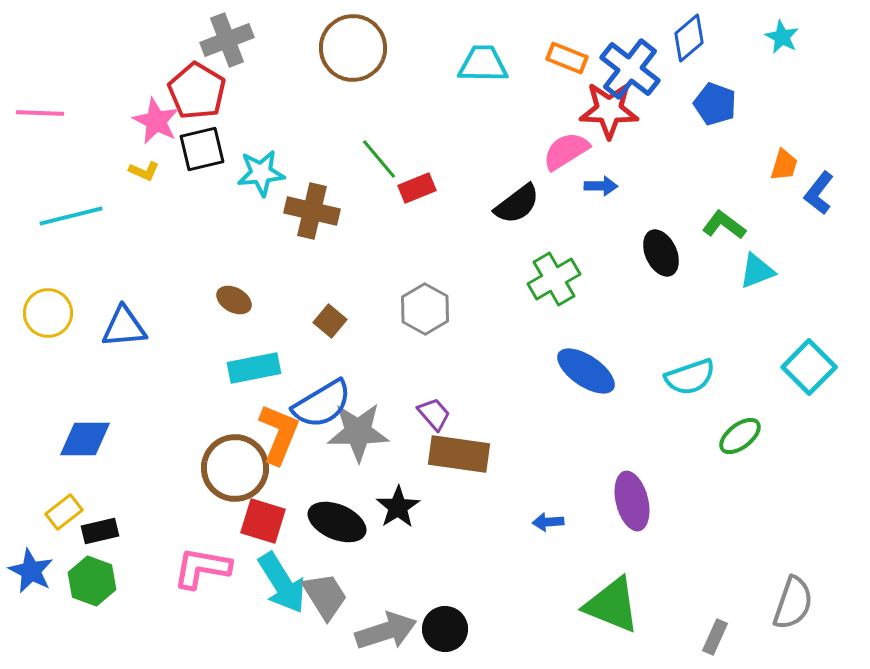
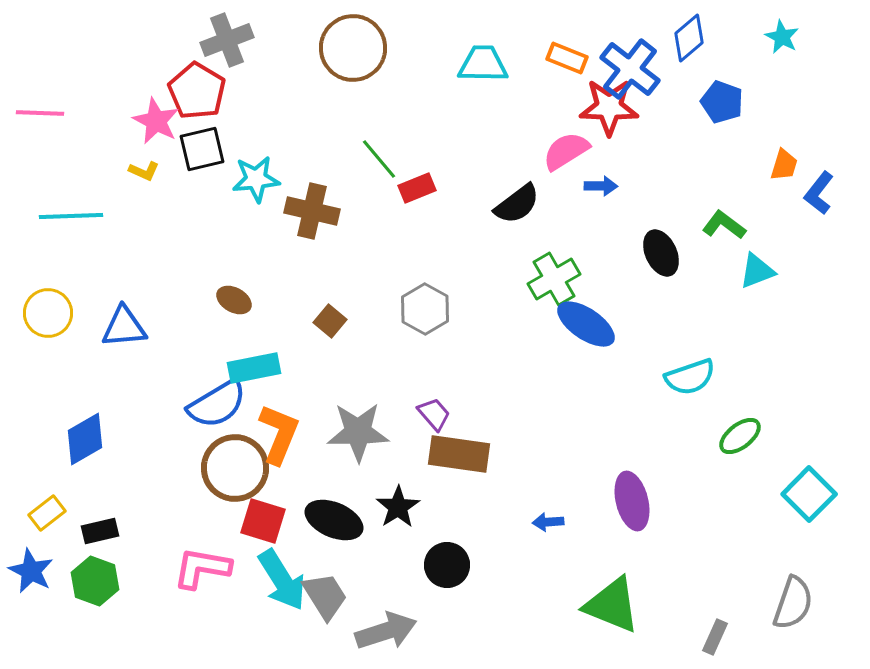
blue pentagon at (715, 104): moved 7 px right, 2 px up
red star at (609, 110): moved 3 px up
cyan star at (261, 173): moved 5 px left, 6 px down
cyan line at (71, 216): rotated 12 degrees clockwise
cyan square at (809, 367): moved 127 px down
blue ellipse at (586, 371): moved 47 px up
blue semicircle at (322, 404): moved 105 px left
blue diamond at (85, 439): rotated 30 degrees counterclockwise
yellow rectangle at (64, 512): moved 17 px left, 1 px down
black ellipse at (337, 522): moved 3 px left, 2 px up
green hexagon at (92, 581): moved 3 px right
cyan arrow at (282, 583): moved 3 px up
black circle at (445, 629): moved 2 px right, 64 px up
